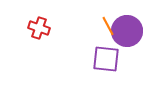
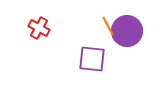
red cross: rotated 10 degrees clockwise
purple square: moved 14 px left
